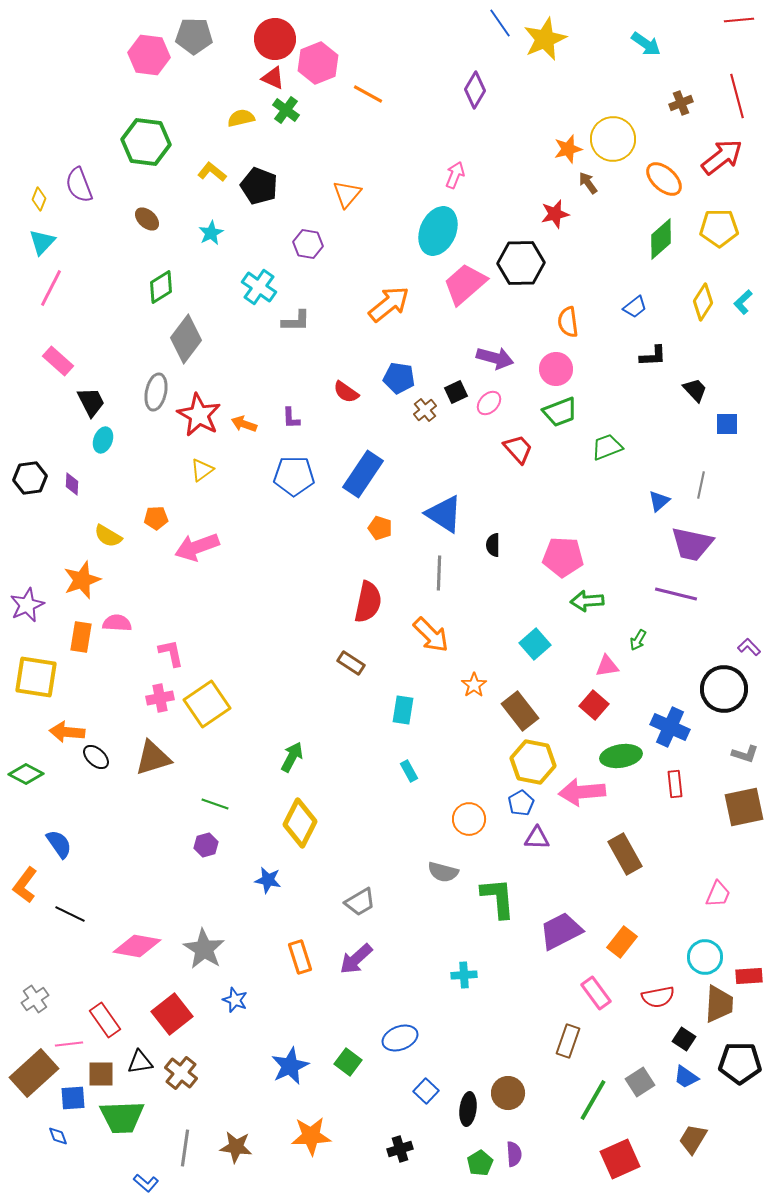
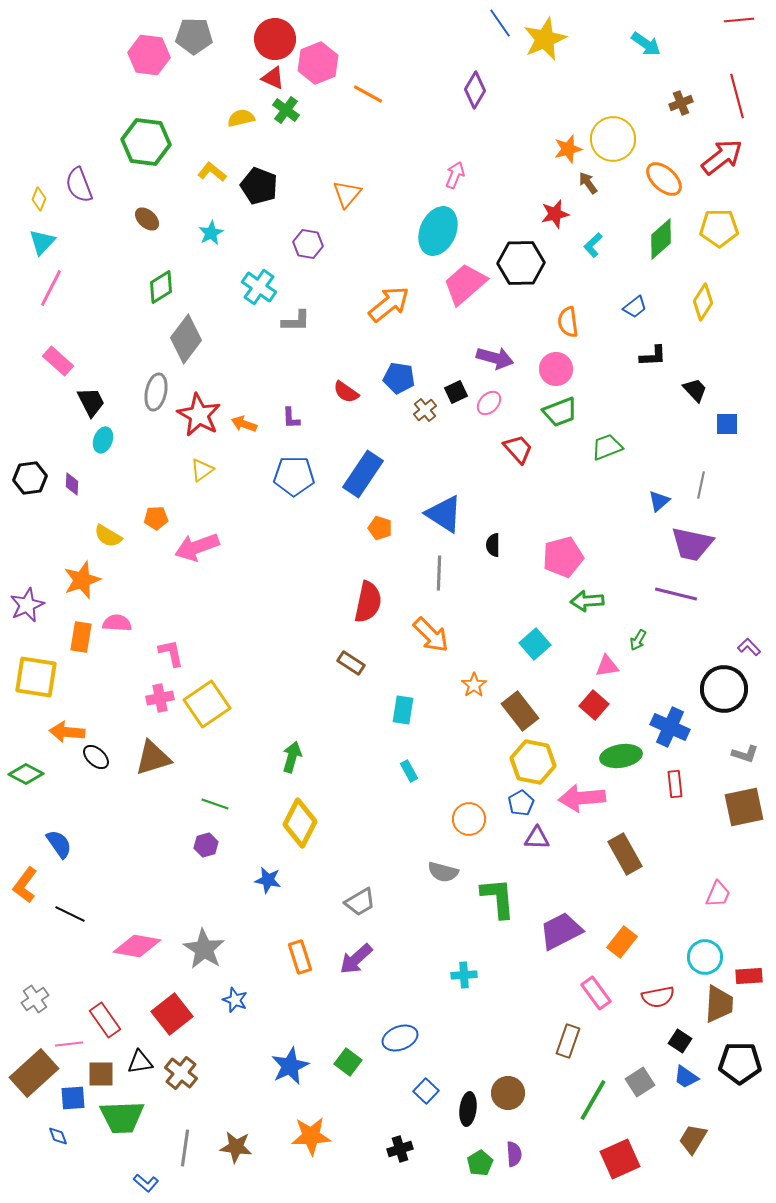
cyan L-shape at (743, 302): moved 150 px left, 57 px up
pink pentagon at (563, 557): rotated 18 degrees counterclockwise
green arrow at (292, 757): rotated 12 degrees counterclockwise
pink arrow at (582, 792): moved 6 px down
black square at (684, 1039): moved 4 px left, 2 px down
